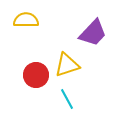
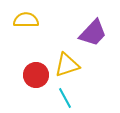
cyan line: moved 2 px left, 1 px up
